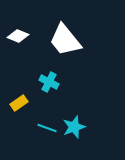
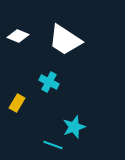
white trapezoid: rotated 18 degrees counterclockwise
yellow rectangle: moved 2 px left; rotated 24 degrees counterclockwise
cyan line: moved 6 px right, 17 px down
